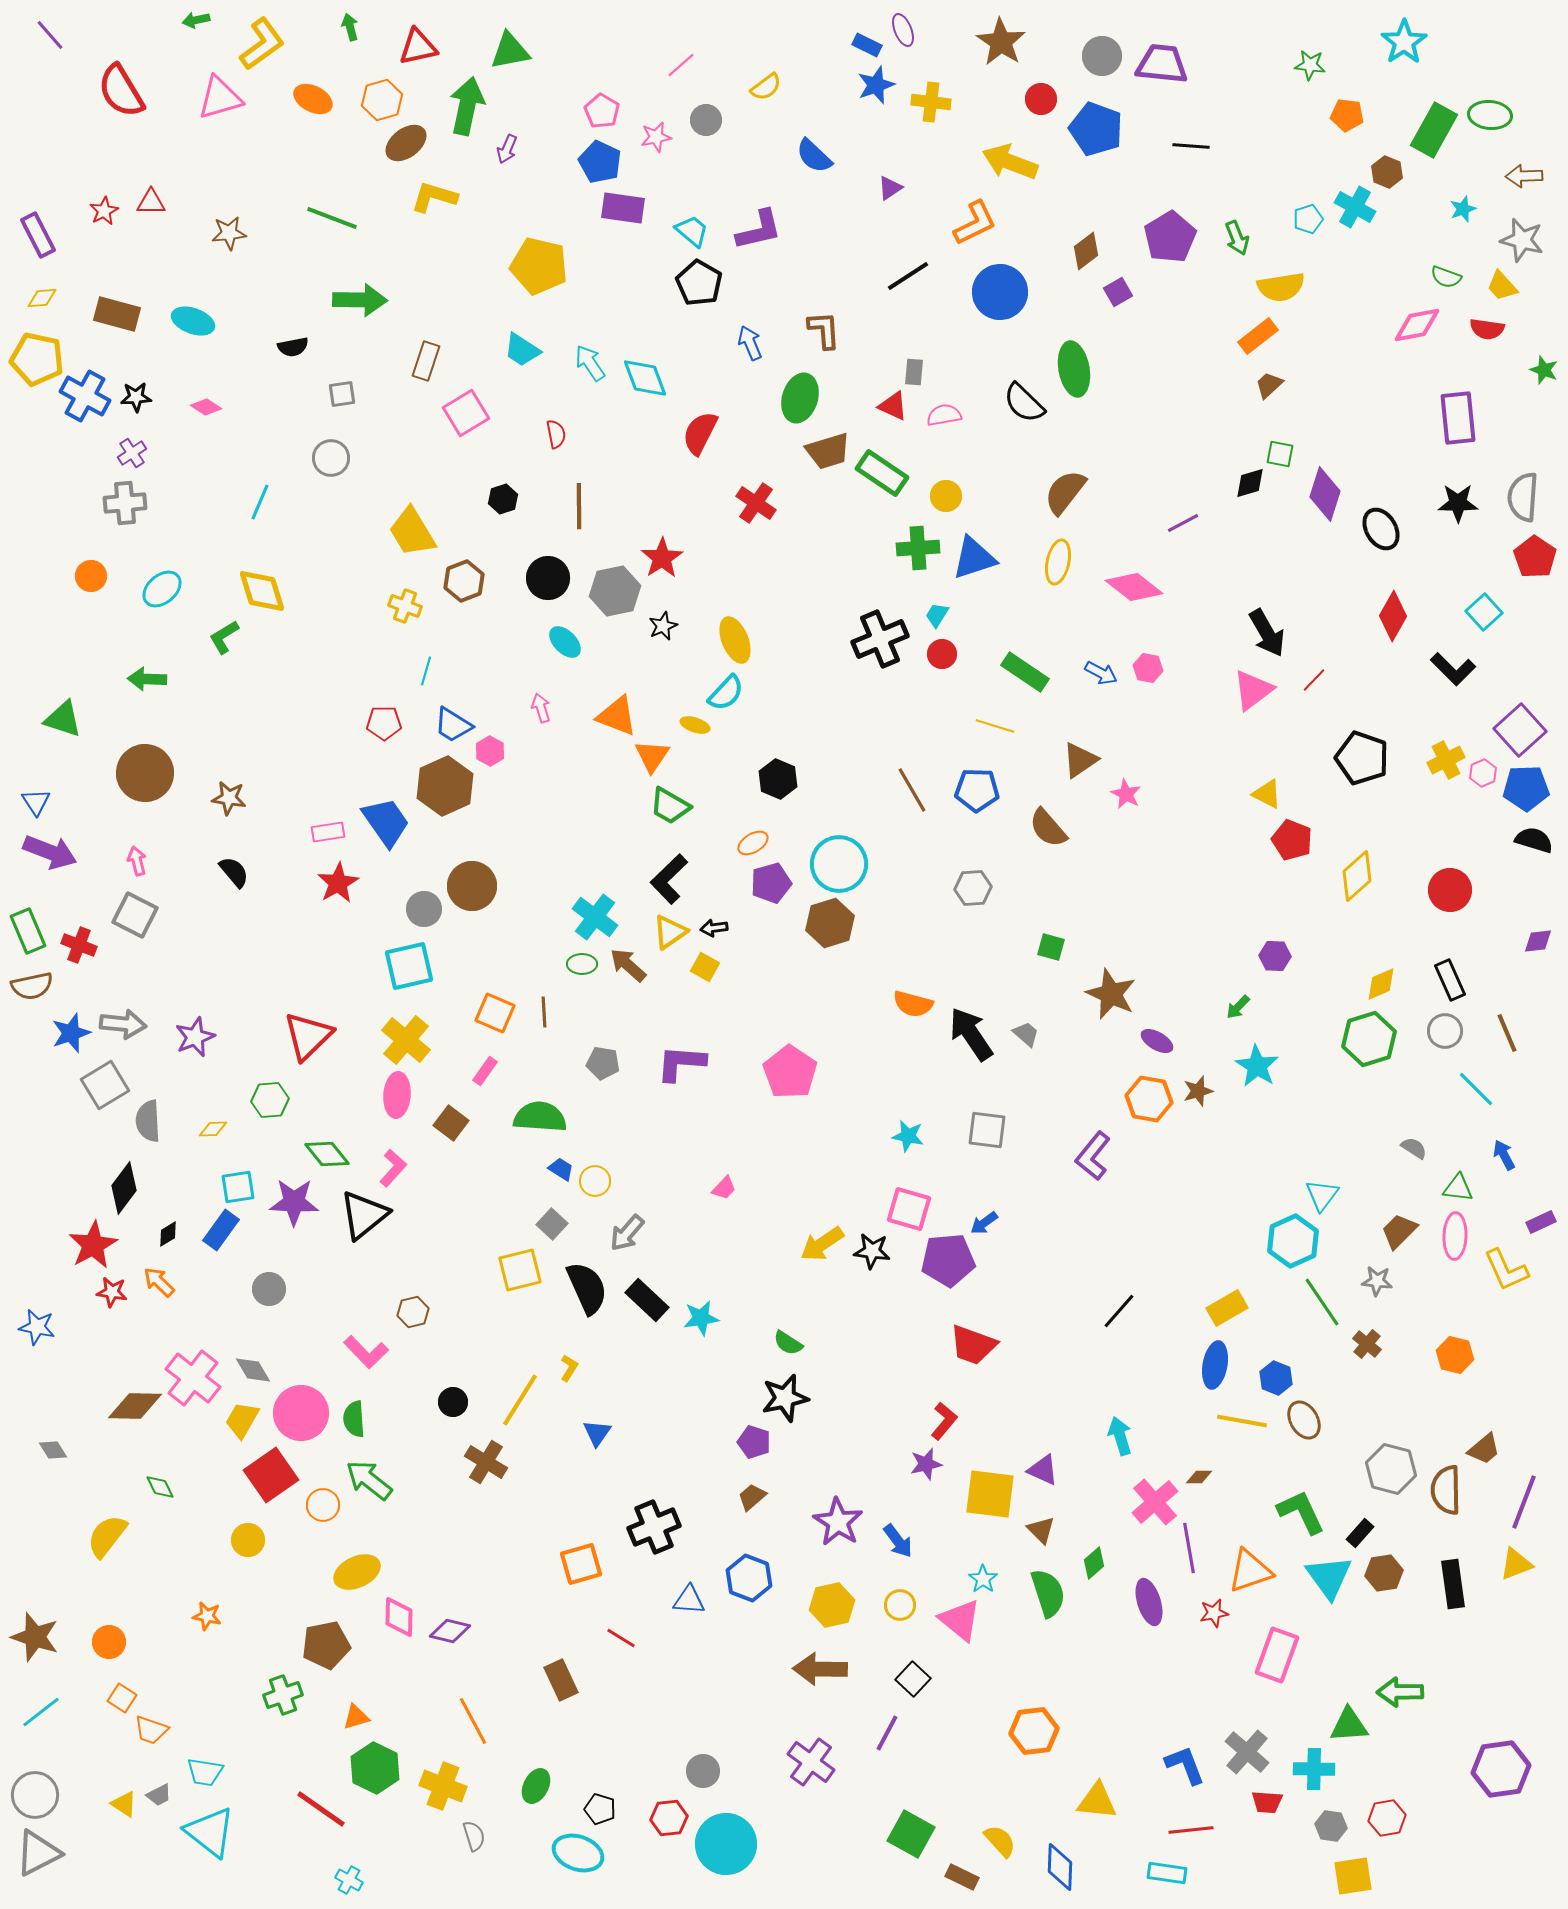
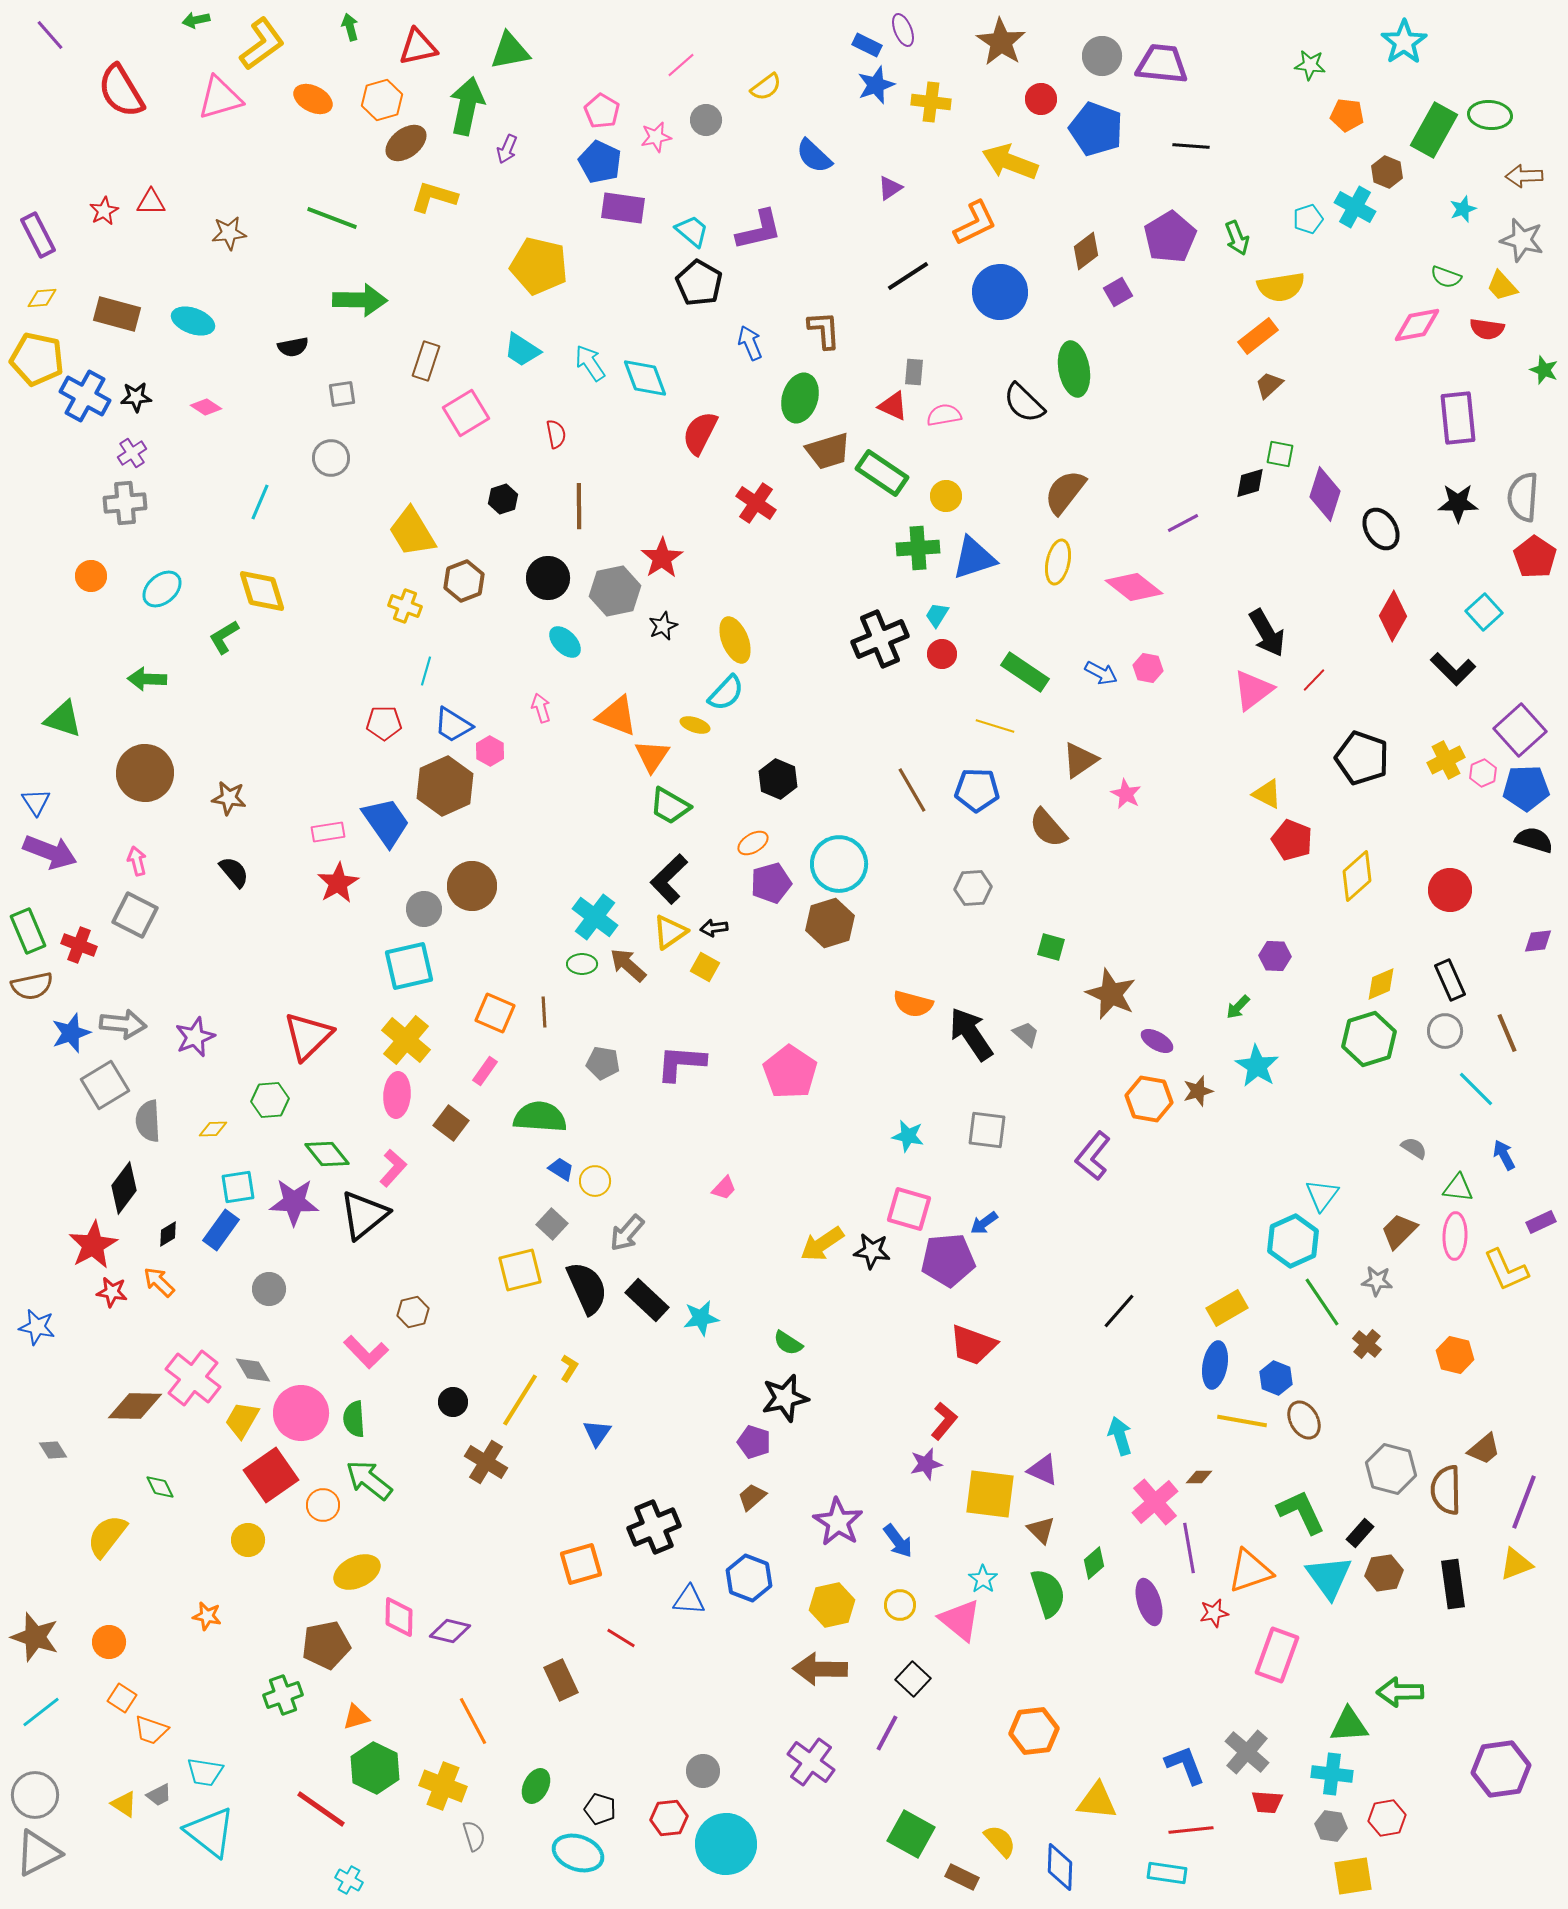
cyan cross at (1314, 1769): moved 18 px right, 5 px down; rotated 6 degrees clockwise
